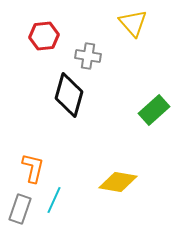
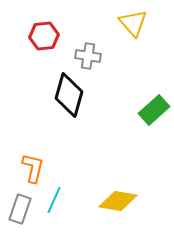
yellow diamond: moved 19 px down
